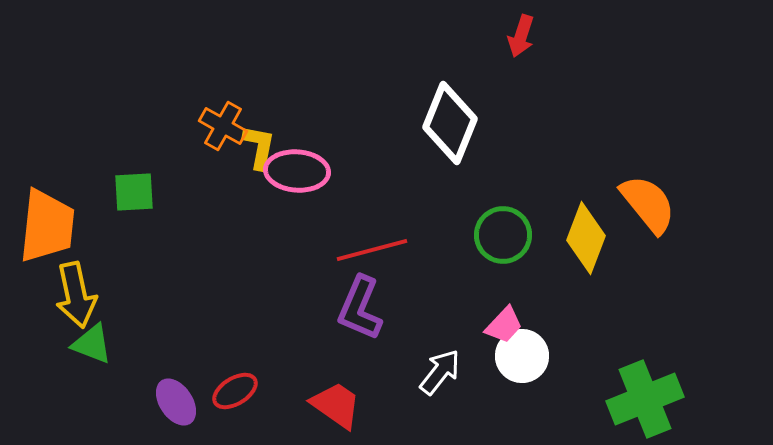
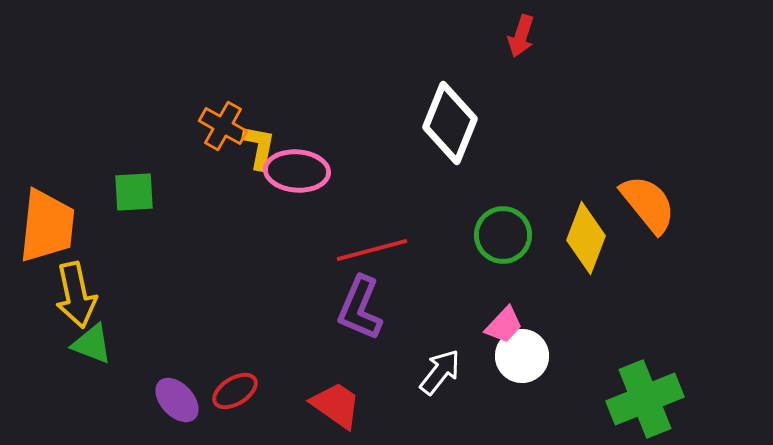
purple ellipse: moved 1 px right, 2 px up; rotated 9 degrees counterclockwise
